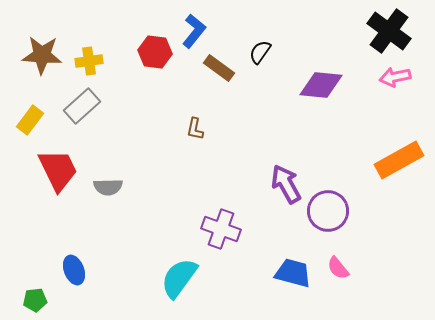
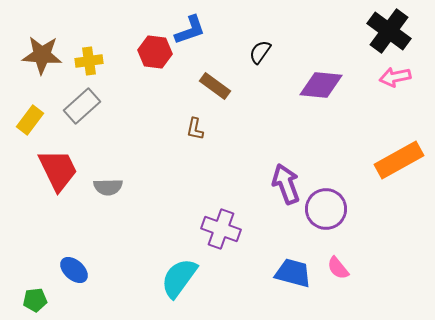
blue L-shape: moved 4 px left, 1 px up; rotated 32 degrees clockwise
brown rectangle: moved 4 px left, 18 px down
purple arrow: rotated 9 degrees clockwise
purple circle: moved 2 px left, 2 px up
blue ellipse: rotated 28 degrees counterclockwise
